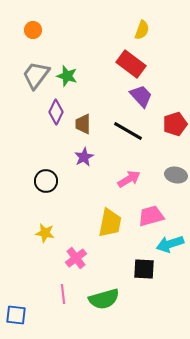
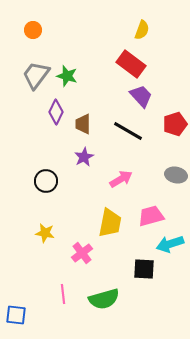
pink arrow: moved 8 px left
pink cross: moved 6 px right, 5 px up
